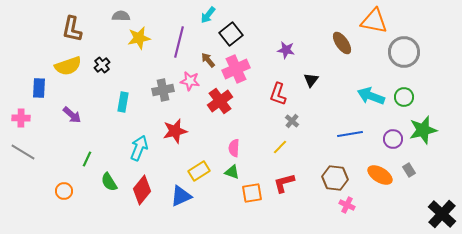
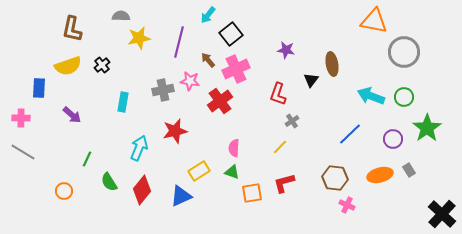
brown ellipse at (342, 43): moved 10 px left, 21 px down; rotated 25 degrees clockwise
gray cross at (292, 121): rotated 16 degrees clockwise
green star at (423, 130): moved 4 px right, 2 px up; rotated 20 degrees counterclockwise
blue line at (350, 134): rotated 35 degrees counterclockwise
orange ellipse at (380, 175): rotated 45 degrees counterclockwise
